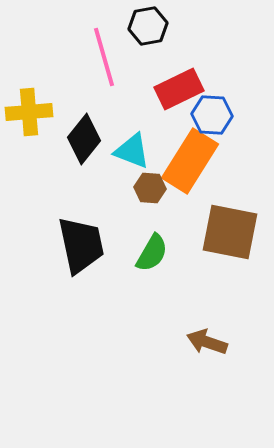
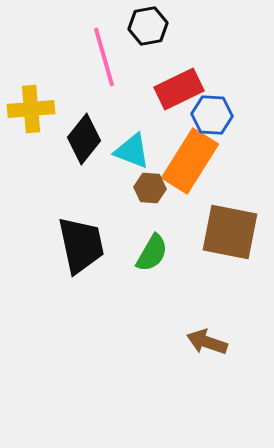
yellow cross: moved 2 px right, 3 px up
